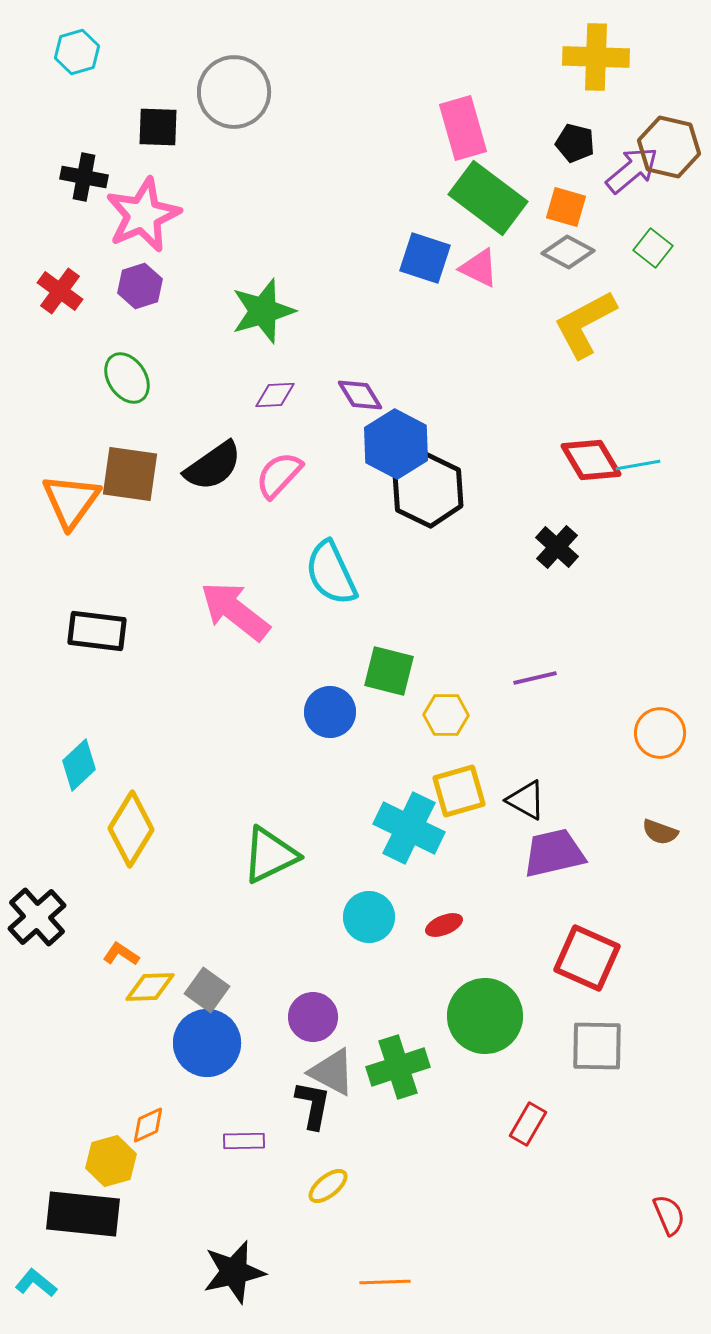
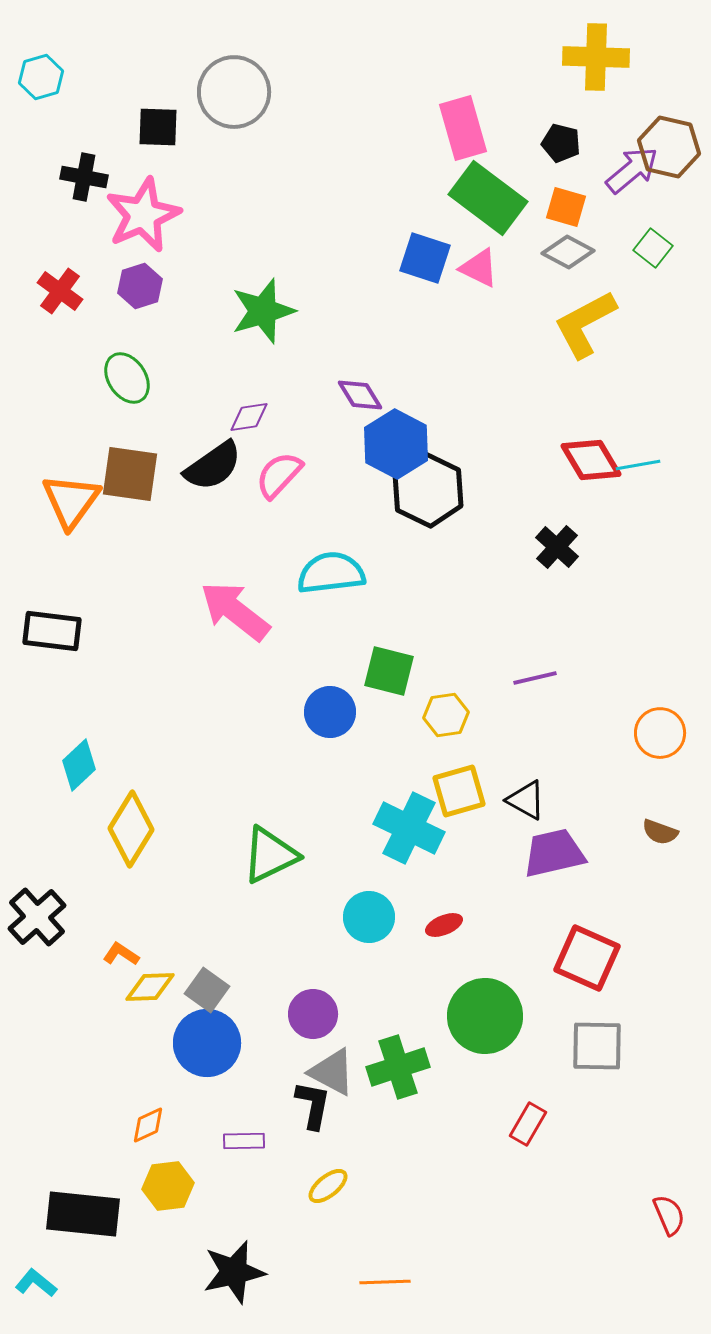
cyan hexagon at (77, 52): moved 36 px left, 25 px down
black pentagon at (575, 143): moved 14 px left
purple diamond at (275, 395): moved 26 px left, 22 px down; rotated 6 degrees counterclockwise
cyan semicircle at (331, 573): rotated 108 degrees clockwise
black rectangle at (97, 631): moved 45 px left
yellow hexagon at (446, 715): rotated 9 degrees counterclockwise
purple circle at (313, 1017): moved 3 px up
yellow hexagon at (111, 1161): moved 57 px right, 25 px down; rotated 9 degrees clockwise
